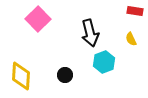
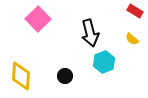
red rectangle: rotated 21 degrees clockwise
yellow semicircle: moved 1 px right; rotated 24 degrees counterclockwise
black circle: moved 1 px down
